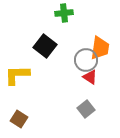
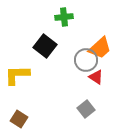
green cross: moved 4 px down
orange trapezoid: rotated 40 degrees clockwise
red triangle: moved 6 px right
